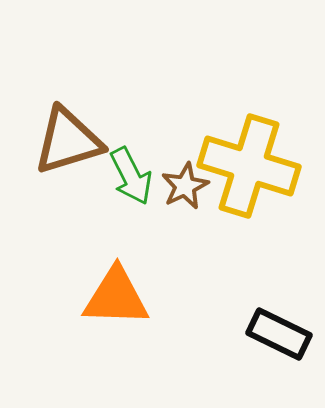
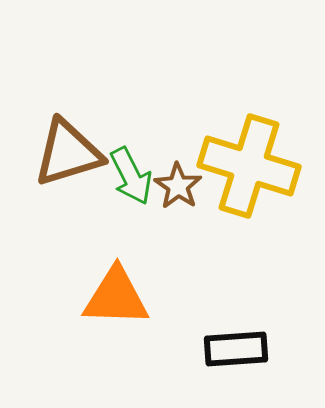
brown triangle: moved 12 px down
brown star: moved 7 px left; rotated 12 degrees counterclockwise
black rectangle: moved 43 px left, 15 px down; rotated 30 degrees counterclockwise
